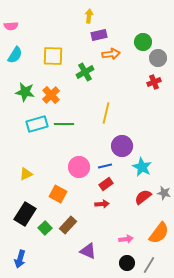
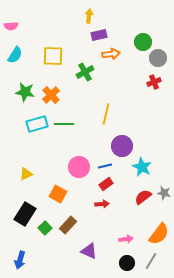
yellow line: moved 1 px down
orange semicircle: moved 1 px down
purple triangle: moved 1 px right
blue arrow: moved 1 px down
gray line: moved 2 px right, 4 px up
